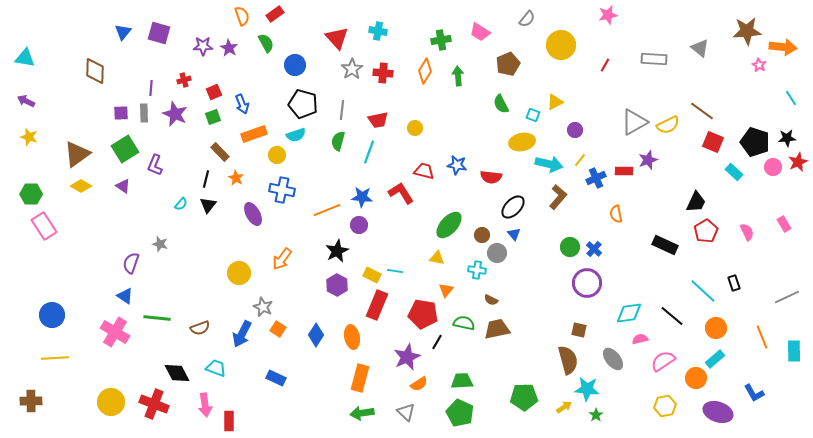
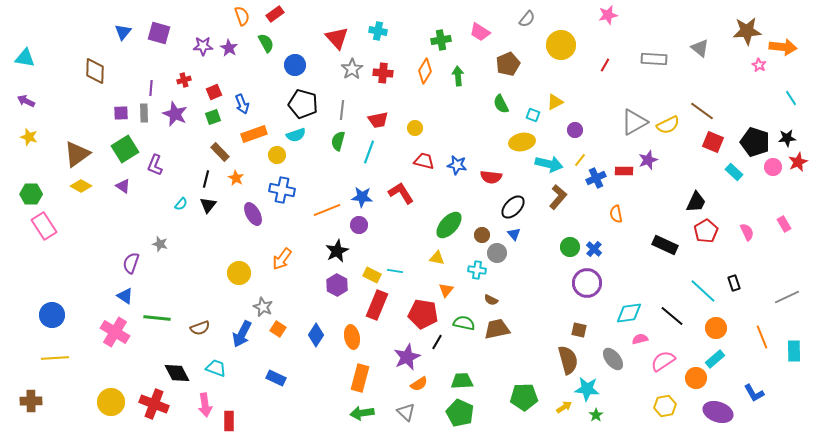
red trapezoid at (424, 171): moved 10 px up
